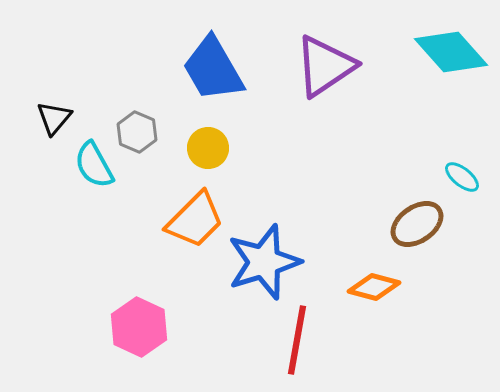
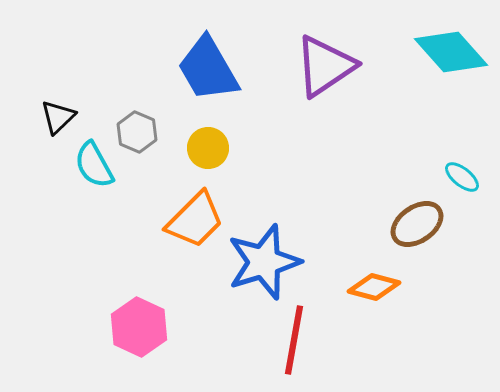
blue trapezoid: moved 5 px left
black triangle: moved 4 px right, 1 px up; rotated 6 degrees clockwise
red line: moved 3 px left
